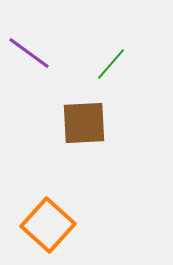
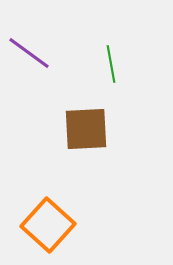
green line: rotated 51 degrees counterclockwise
brown square: moved 2 px right, 6 px down
